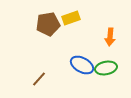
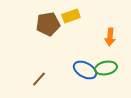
yellow rectangle: moved 2 px up
blue ellipse: moved 3 px right, 5 px down
